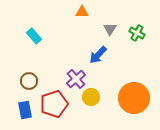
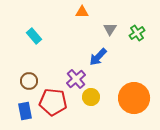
green cross: rotated 28 degrees clockwise
blue arrow: moved 2 px down
red pentagon: moved 1 px left, 2 px up; rotated 24 degrees clockwise
blue rectangle: moved 1 px down
